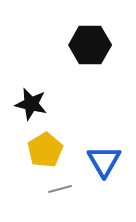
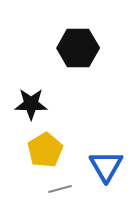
black hexagon: moved 12 px left, 3 px down
black star: rotated 12 degrees counterclockwise
blue triangle: moved 2 px right, 5 px down
